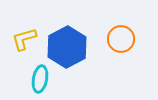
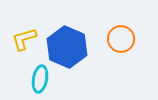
blue hexagon: rotated 9 degrees counterclockwise
